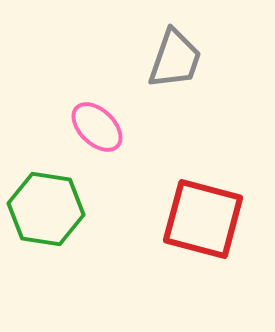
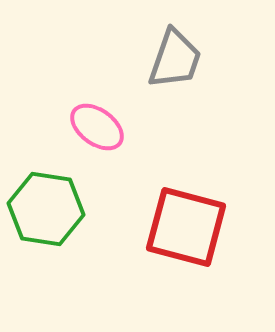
pink ellipse: rotated 8 degrees counterclockwise
red square: moved 17 px left, 8 px down
